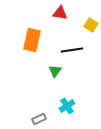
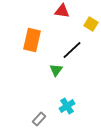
red triangle: moved 2 px right, 2 px up
yellow square: moved 1 px up
black line: rotated 35 degrees counterclockwise
green triangle: moved 1 px right, 1 px up
gray rectangle: rotated 24 degrees counterclockwise
